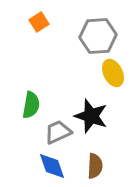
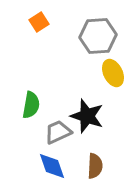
black star: moved 4 px left
